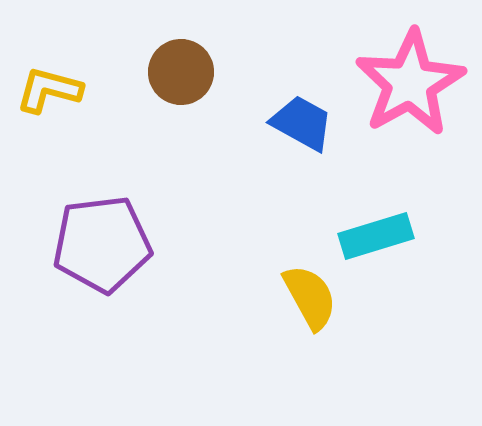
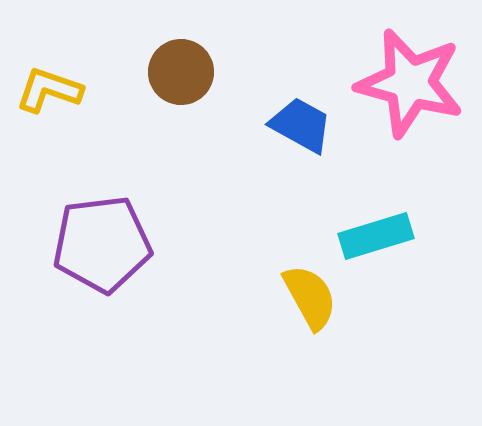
pink star: rotated 28 degrees counterclockwise
yellow L-shape: rotated 4 degrees clockwise
blue trapezoid: moved 1 px left, 2 px down
